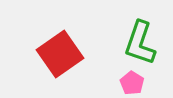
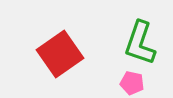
pink pentagon: rotated 20 degrees counterclockwise
